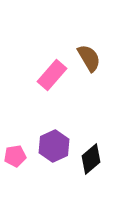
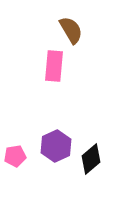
brown semicircle: moved 18 px left, 28 px up
pink rectangle: moved 2 px right, 9 px up; rotated 36 degrees counterclockwise
purple hexagon: moved 2 px right
